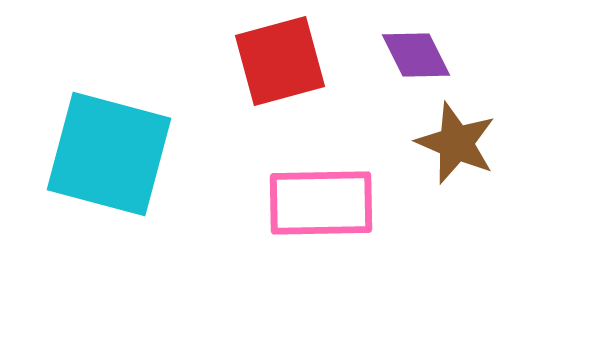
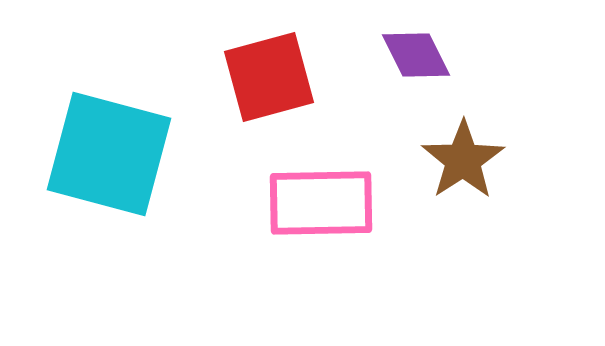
red square: moved 11 px left, 16 px down
brown star: moved 7 px right, 17 px down; rotated 16 degrees clockwise
